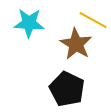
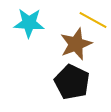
brown star: rotated 20 degrees clockwise
black pentagon: moved 5 px right, 7 px up
